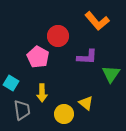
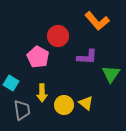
yellow circle: moved 9 px up
